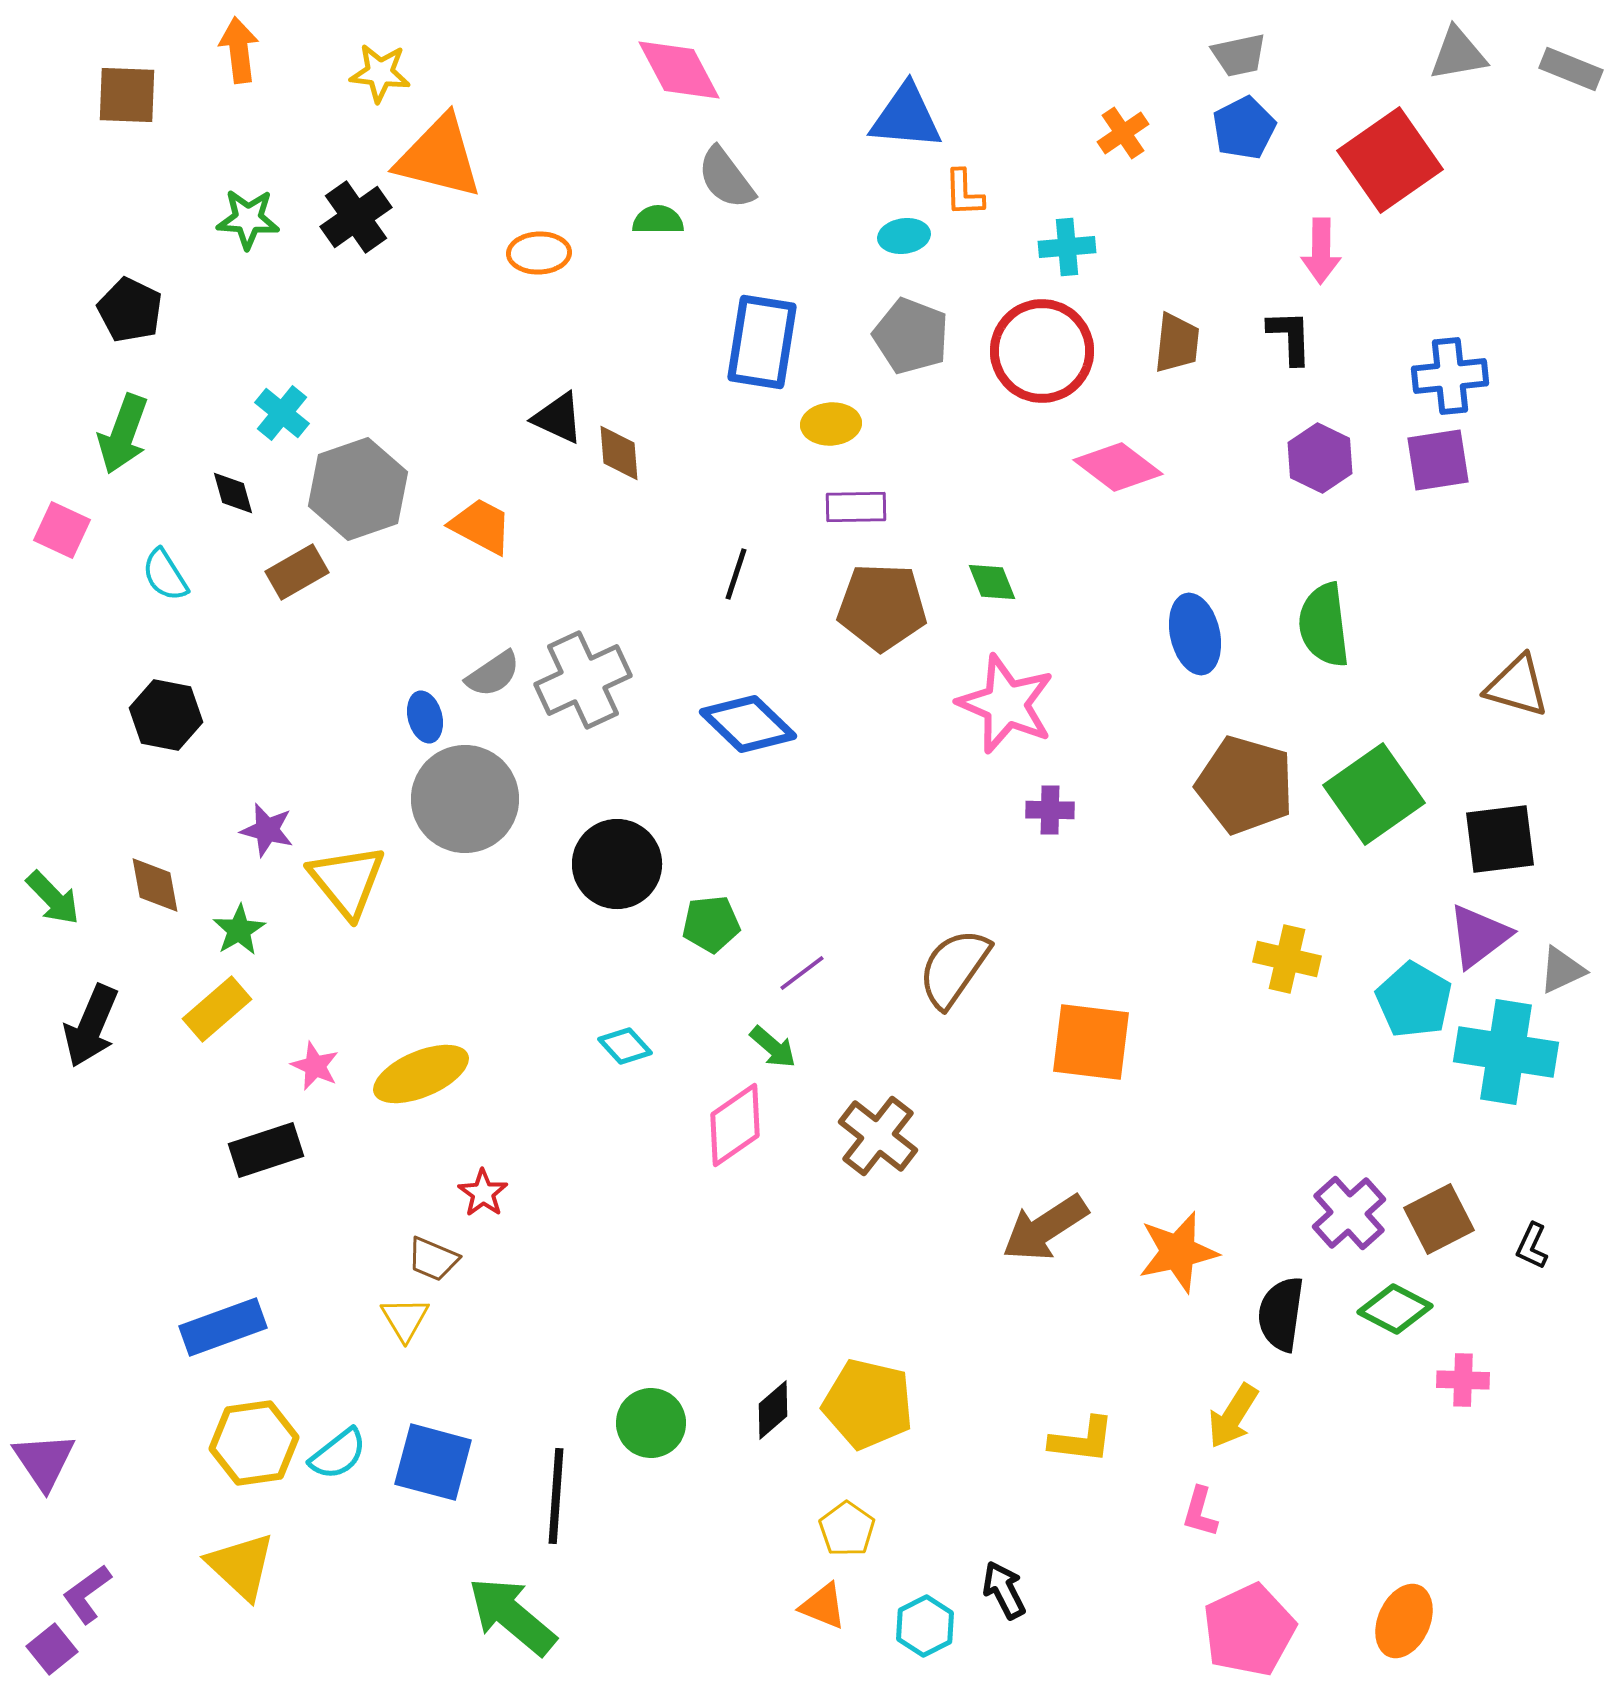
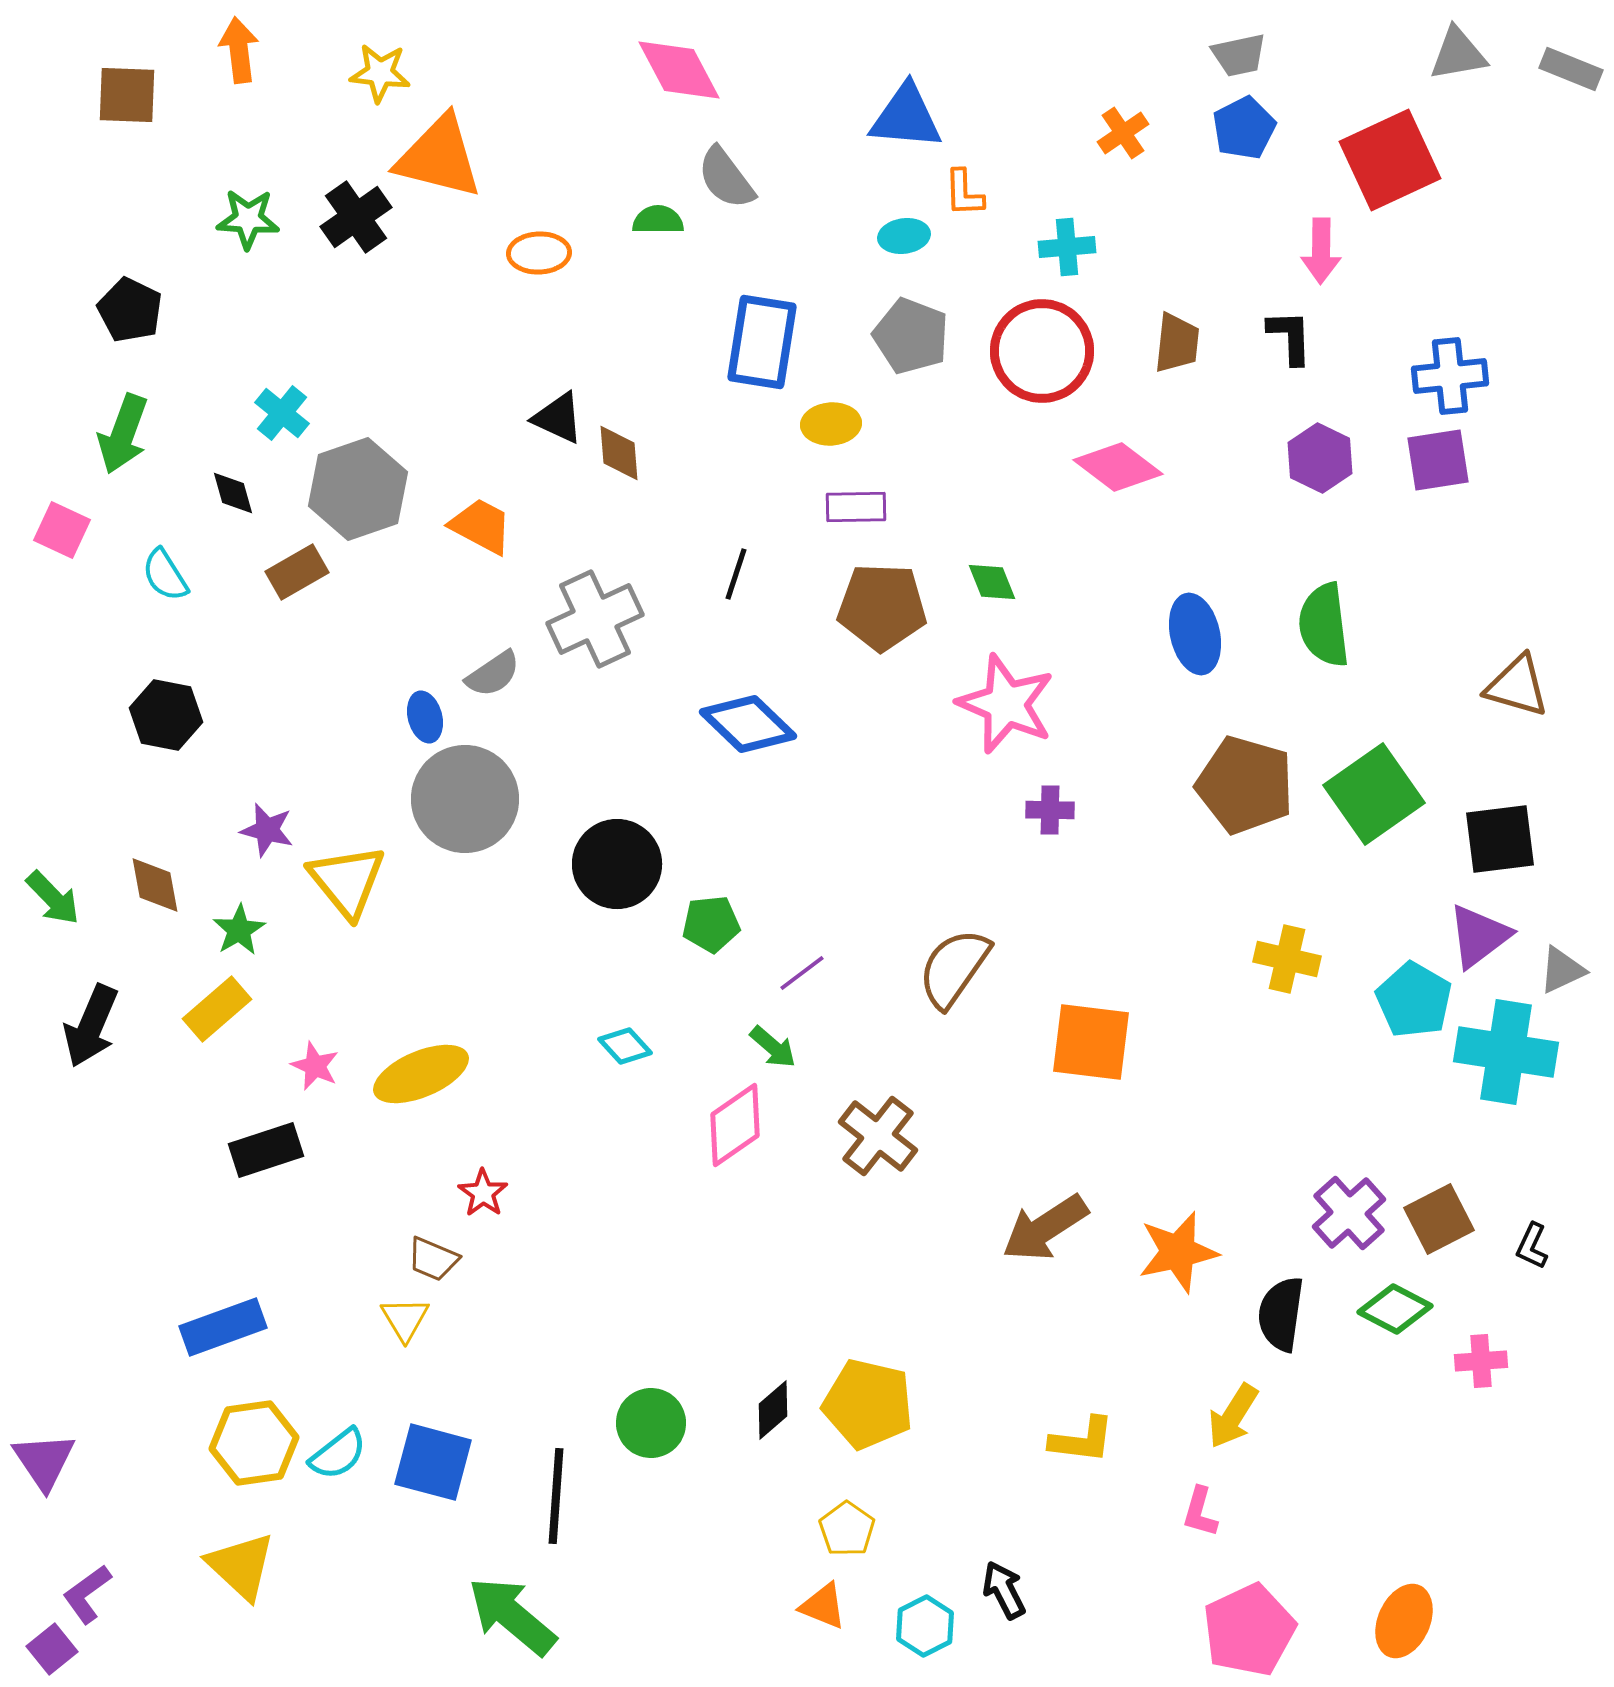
red square at (1390, 160): rotated 10 degrees clockwise
gray cross at (583, 680): moved 12 px right, 61 px up
pink cross at (1463, 1380): moved 18 px right, 19 px up; rotated 6 degrees counterclockwise
